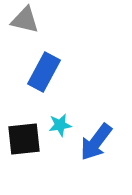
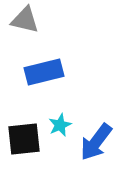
blue rectangle: rotated 48 degrees clockwise
cyan star: rotated 15 degrees counterclockwise
